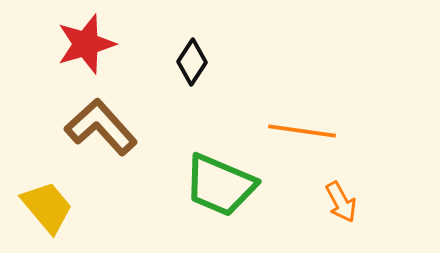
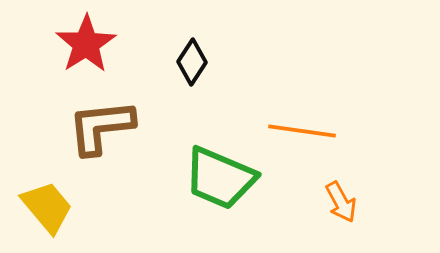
red star: rotated 16 degrees counterclockwise
brown L-shape: rotated 54 degrees counterclockwise
green trapezoid: moved 7 px up
